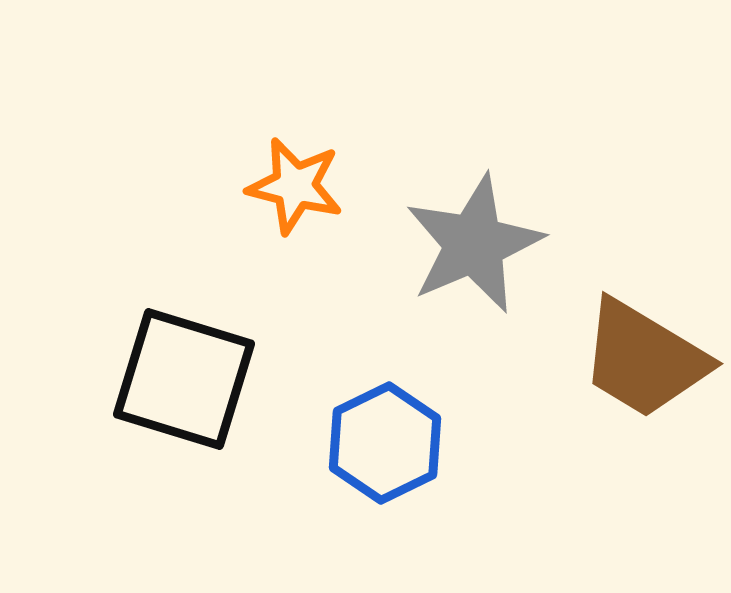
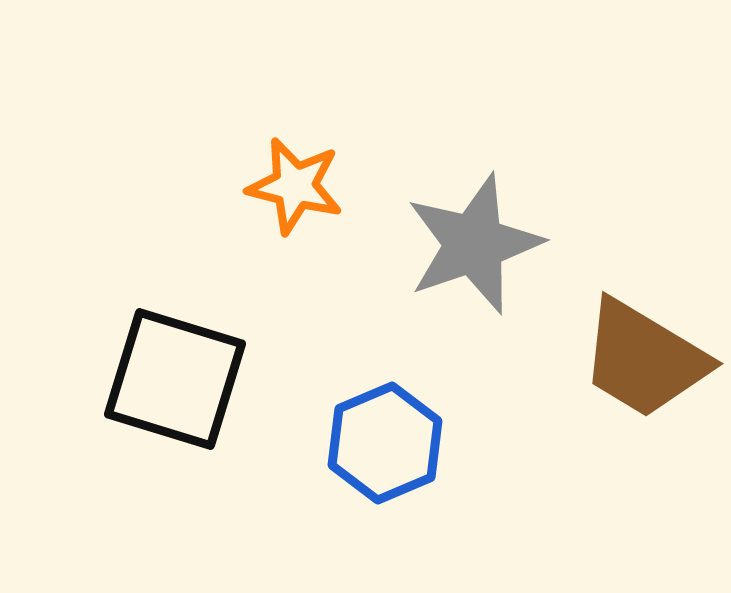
gray star: rotated 4 degrees clockwise
black square: moved 9 px left
blue hexagon: rotated 3 degrees clockwise
